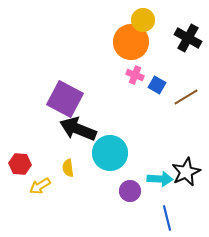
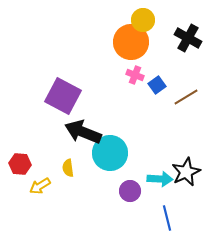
blue square: rotated 24 degrees clockwise
purple square: moved 2 px left, 3 px up
black arrow: moved 5 px right, 3 px down
